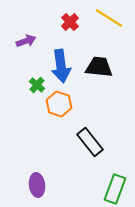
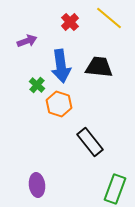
yellow line: rotated 8 degrees clockwise
purple arrow: moved 1 px right
